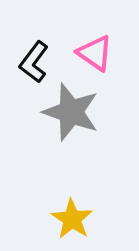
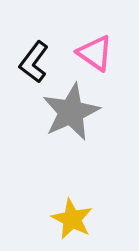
gray star: rotated 28 degrees clockwise
yellow star: rotated 6 degrees counterclockwise
